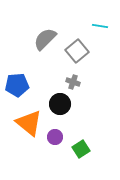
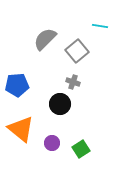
orange triangle: moved 8 px left, 6 px down
purple circle: moved 3 px left, 6 px down
